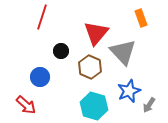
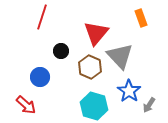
gray triangle: moved 3 px left, 4 px down
blue star: rotated 15 degrees counterclockwise
